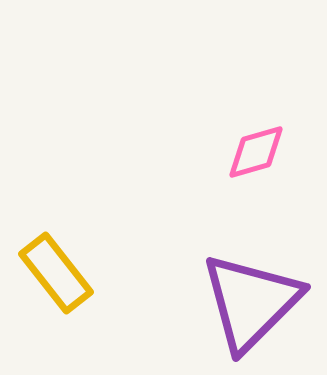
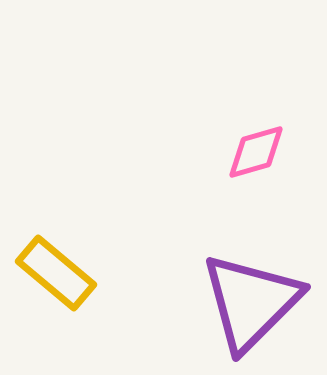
yellow rectangle: rotated 12 degrees counterclockwise
